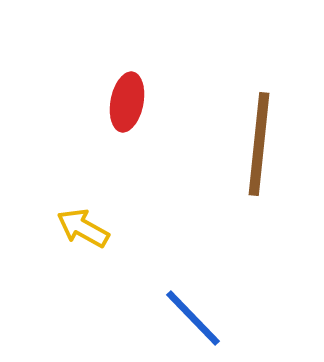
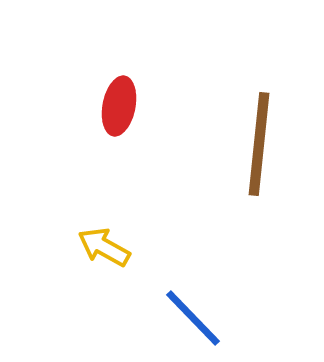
red ellipse: moved 8 px left, 4 px down
yellow arrow: moved 21 px right, 19 px down
